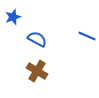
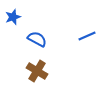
blue line: rotated 48 degrees counterclockwise
